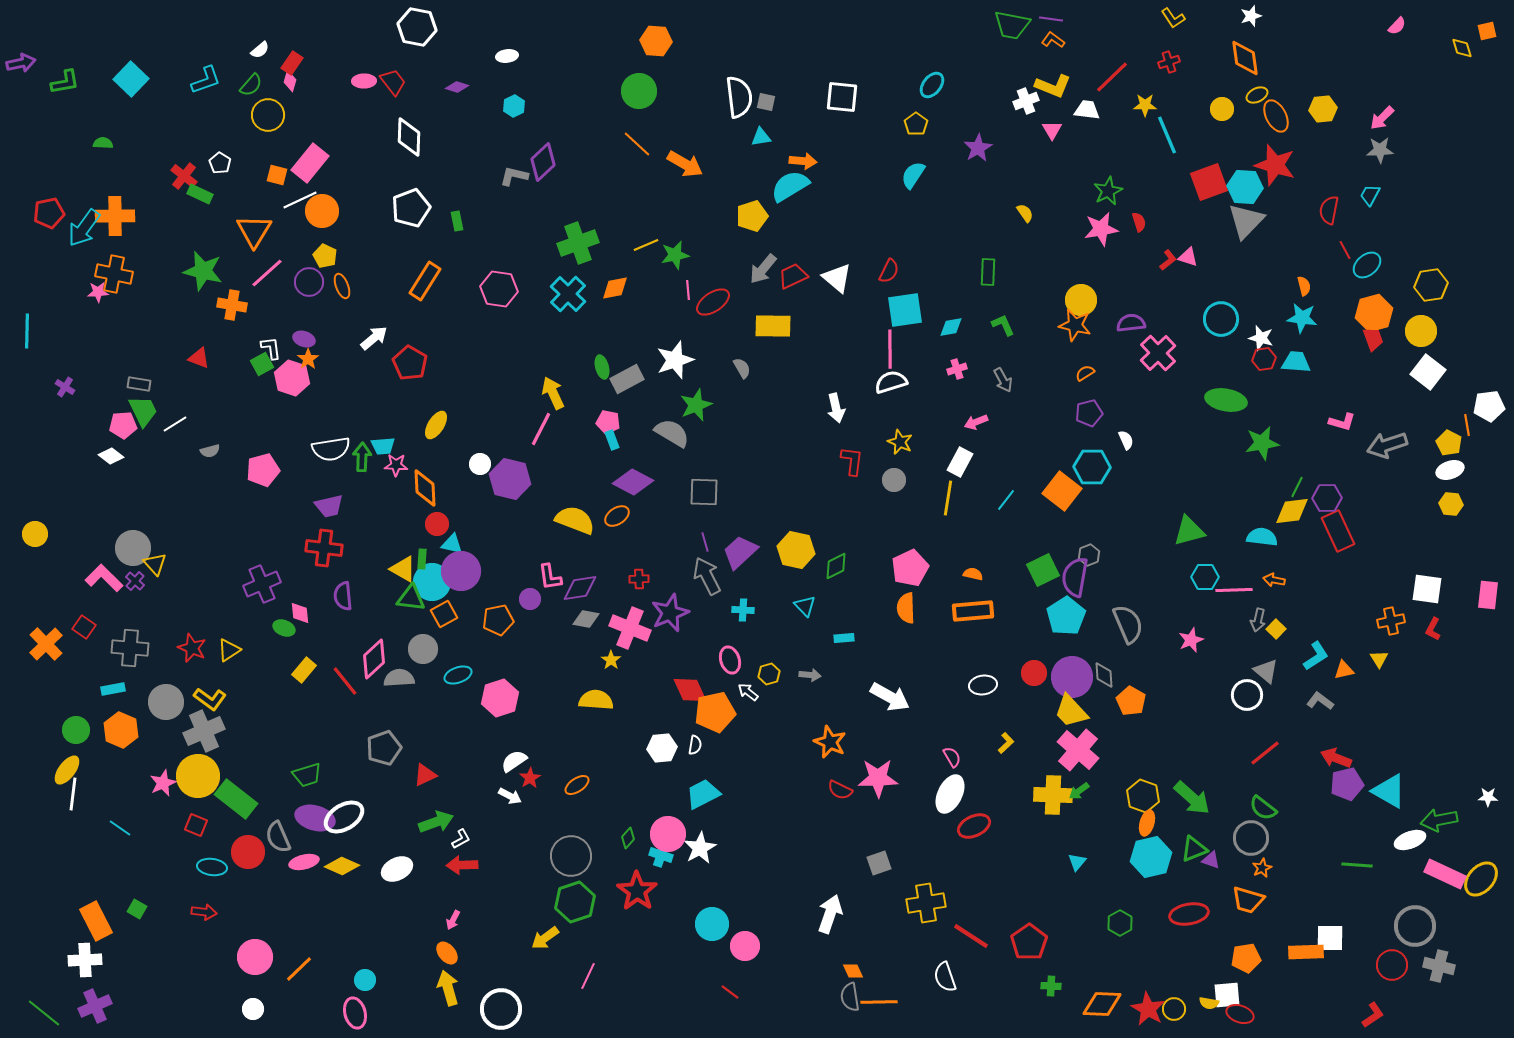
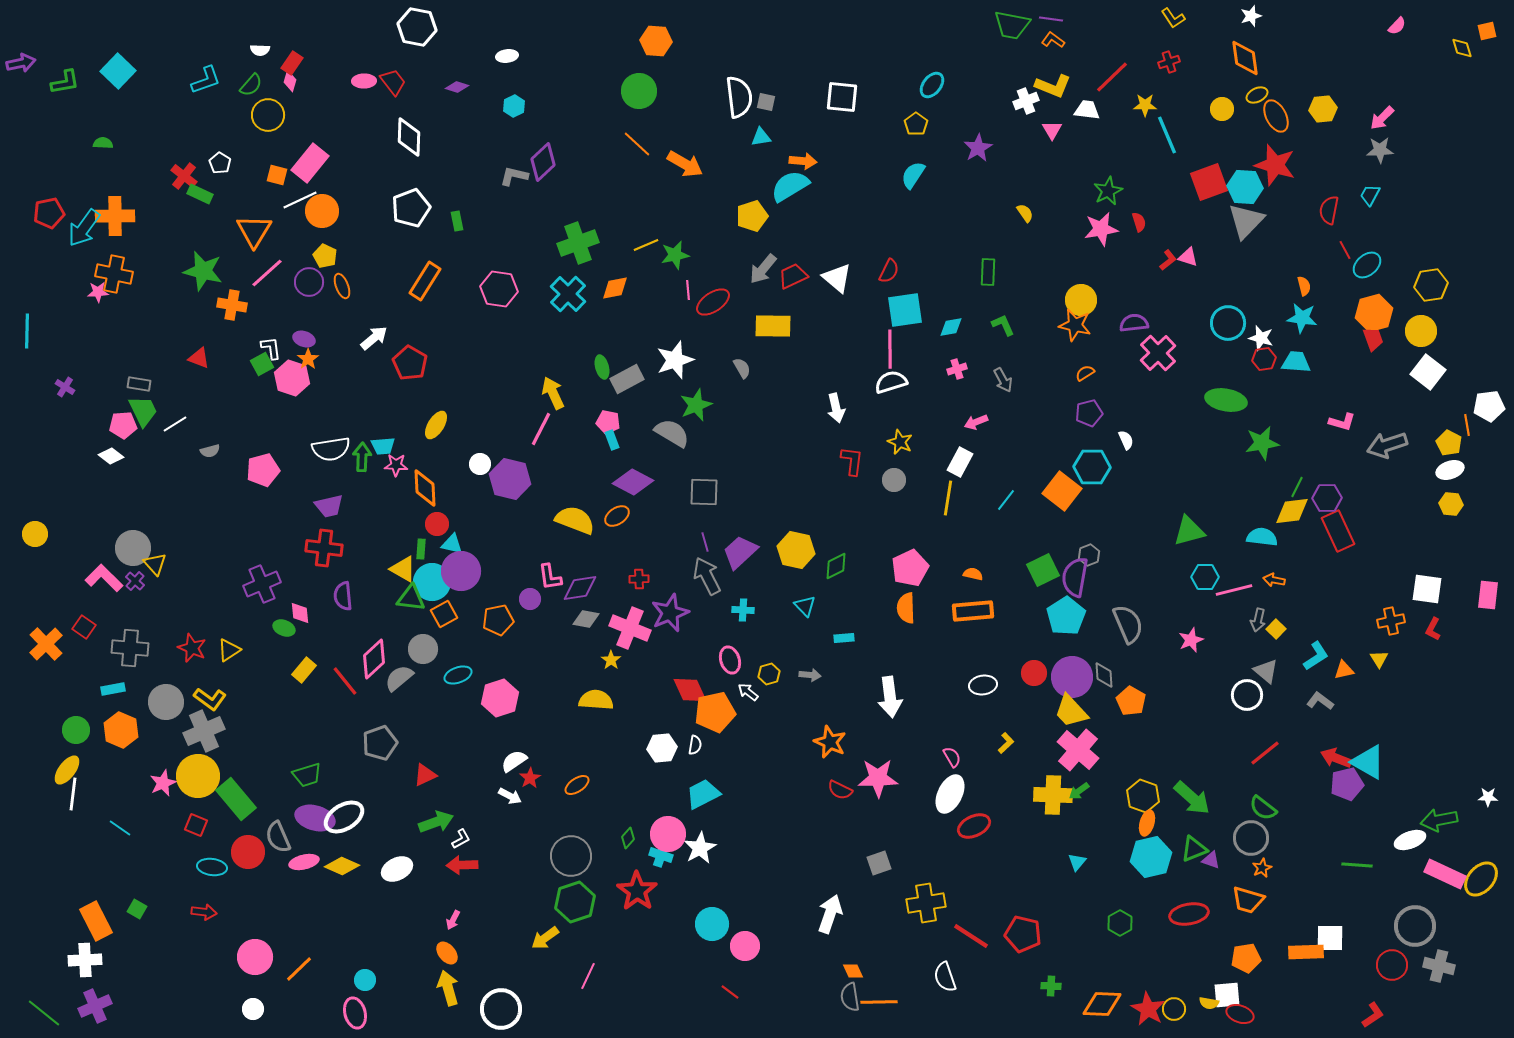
white semicircle at (260, 50): rotated 42 degrees clockwise
cyan square at (131, 79): moved 13 px left, 8 px up
cyan circle at (1221, 319): moved 7 px right, 4 px down
purple semicircle at (1131, 323): moved 3 px right
green rectangle at (422, 559): moved 1 px left, 10 px up
pink line at (1234, 590): rotated 12 degrees counterclockwise
gray semicircle at (399, 678): rotated 36 degrees counterclockwise
white arrow at (890, 697): rotated 54 degrees clockwise
gray pentagon at (384, 748): moved 4 px left, 5 px up
cyan triangle at (1389, 791): moved 21 px left, 29 px up
green rectangle at (236, 799): rotated 12 degrees clockwise
red pentagon at (1029, 942): moved 6 px left, 8 px up; rotated 24 degrees counterclockwise
